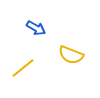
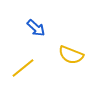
blue arrow: rotated 12 degrees clockwise
